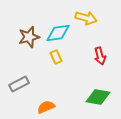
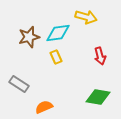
yellow arrow: moved 1 px up
gray rectangle: rotated 60 degrees clockwise
orange semicircle: moved 2 px left
